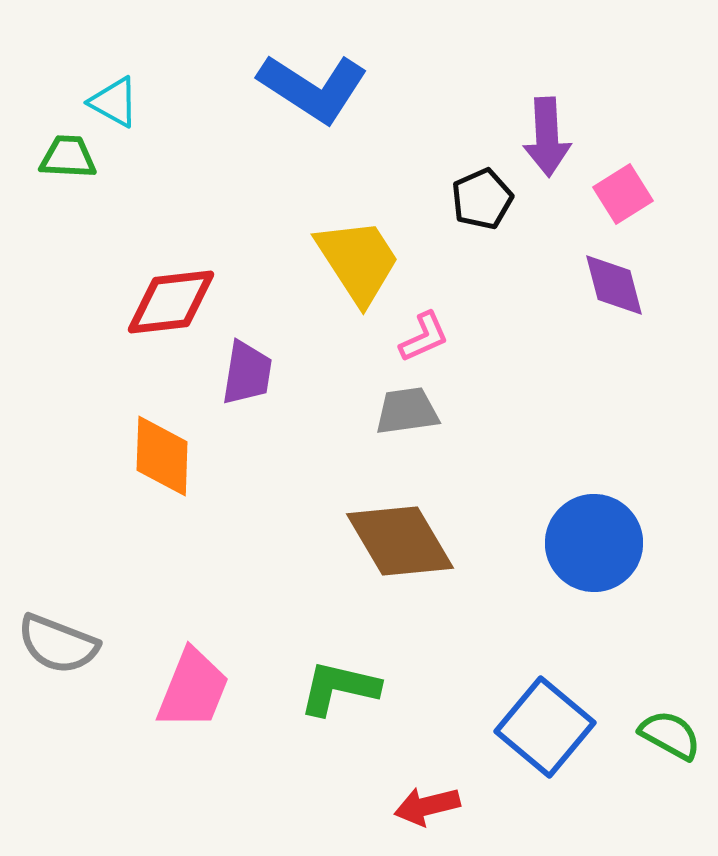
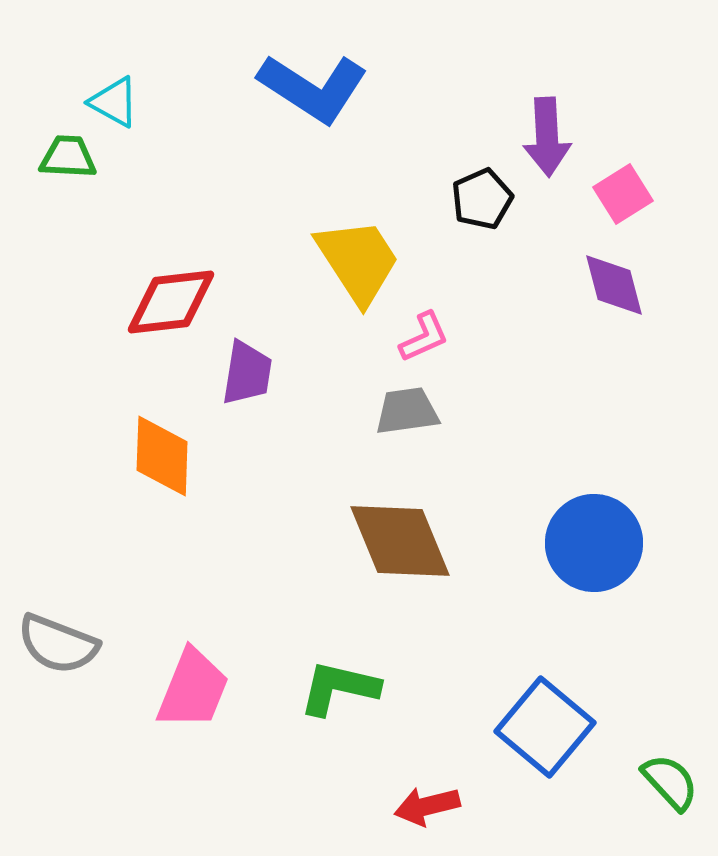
brown diamond: rotated 8 degrees clockwise
green semicircle: moved 47 px down; rotated 18 degrees clockwise
